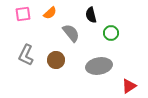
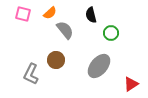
pink square: rotated 21 degrees clockwise
gray semicircle: moved 6 px left, 3 px up
gray L-shape: moved 5 px right, 19 px down
gray ellipse: rotated 40 degrees counterclockwise
red triangle: moved 2 px right, 2 px up
